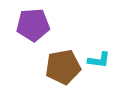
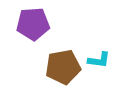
purple pentagon: moved 1 px up
